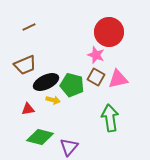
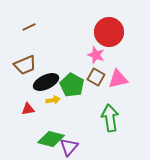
green pentagon: rotated 15 degrees clockwise
yellow arrow: rotated 24 degrees counterclockwise
green diamond: moved 11 px right, 2 px down
